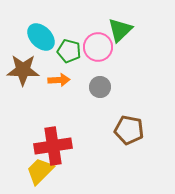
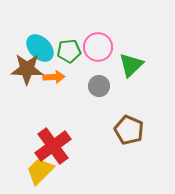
green triangle: moved 11 px right, 35 px down
cyan ellipse: moved 1 px left, 11 px down
green pentagon: rotated 20 degrees counterclockwise
brown star: moved 4 px right, 1 px up
orange arrow: moved 5 px left, 3 px up
gray circle: moved 1 px left, 1 px up
brown pentagon: rotated 12 degrees clockwise
red cross: rotated 27 degrees counterclockwise
